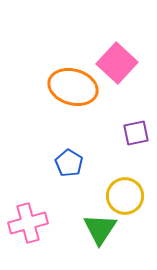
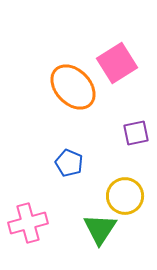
pink square: rotated 15 degrees clockwise
orange ellipse: rotated 30 degrees clockwise
blue pentagon: rotated 8 degrees counterclockwise
